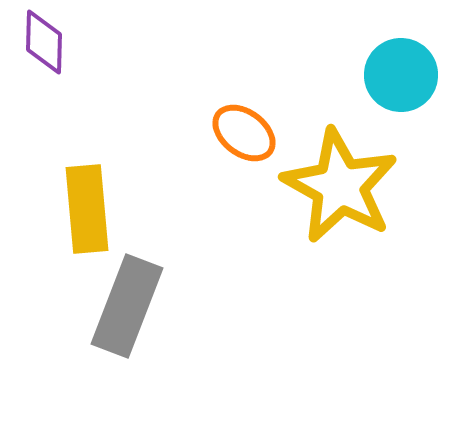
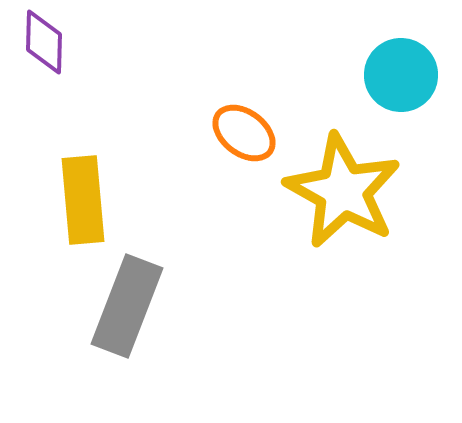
yellow star: moved 3 px right, 5 px down
yellow rectangle: moved 4 px left, 9 px up
